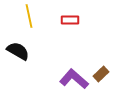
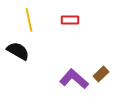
yellow line: moved 4 px down
